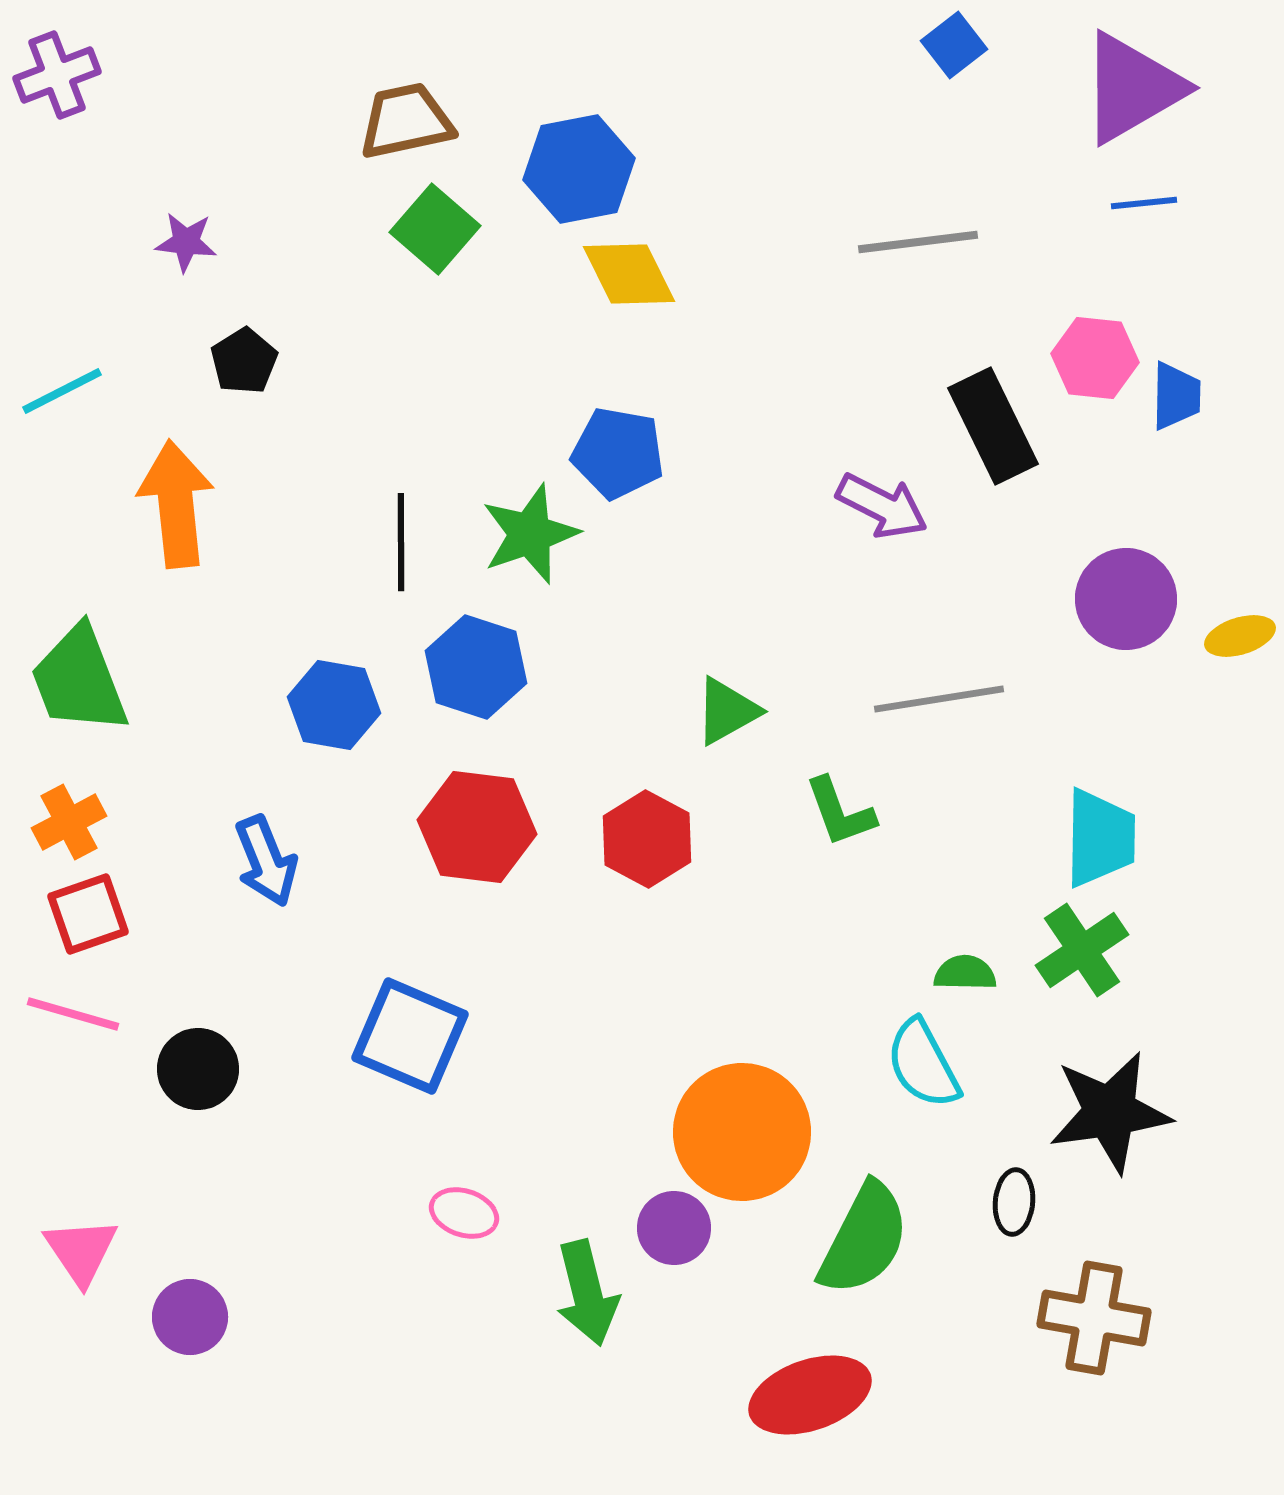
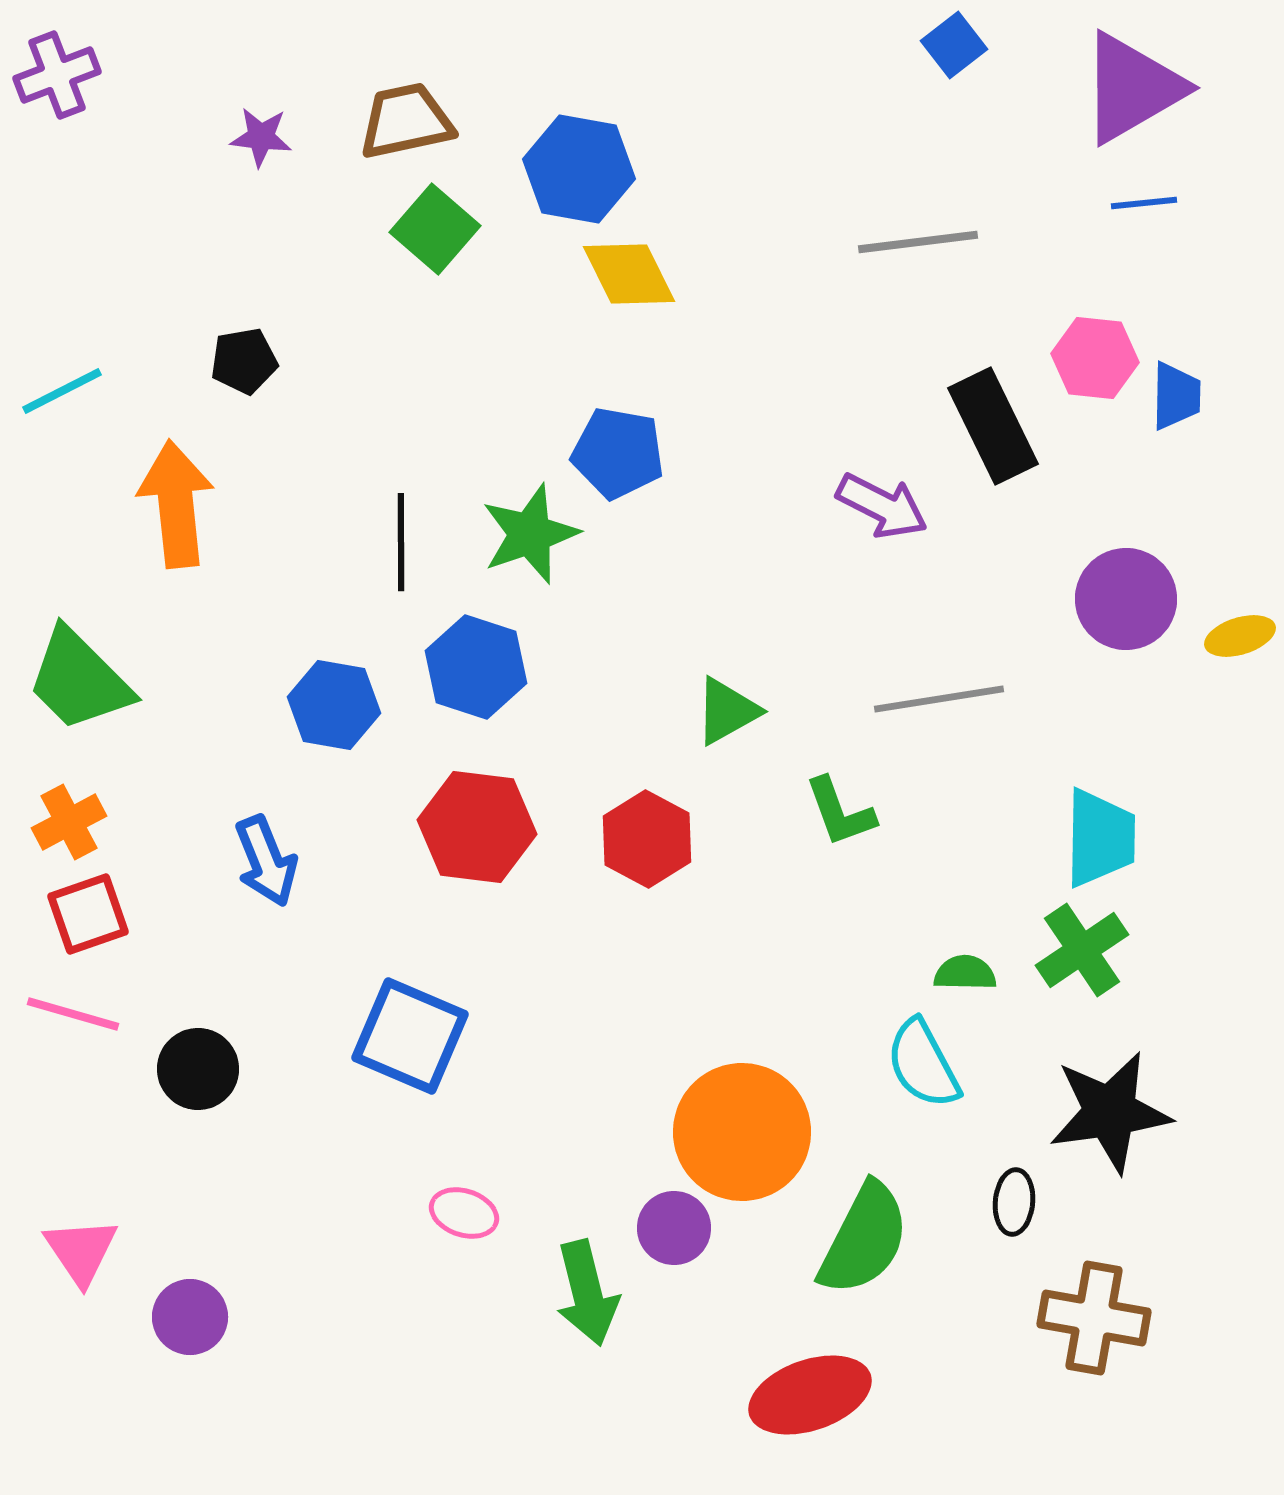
blue hexagon at (579, 169): rotated 21 degrees clockwise
purple star at (186, 242): moved 75 px right, 105 px up
black pentagon at (244, 361): rotated 22 degrees clockwise
green trapezoid at (79, 680): rotated 24 degrees counterclockwise
